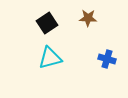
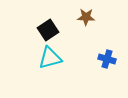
brown star: moved 2 px left, 1 px up
black square: moved 1 px right, 7 px down
